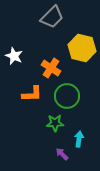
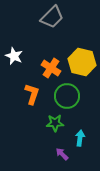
yellow hexagon: moved 14 px down
orange L-shape: rotated 70 degrees counterclockwise
cyan arrow: moved 1 px right, 1 px up
